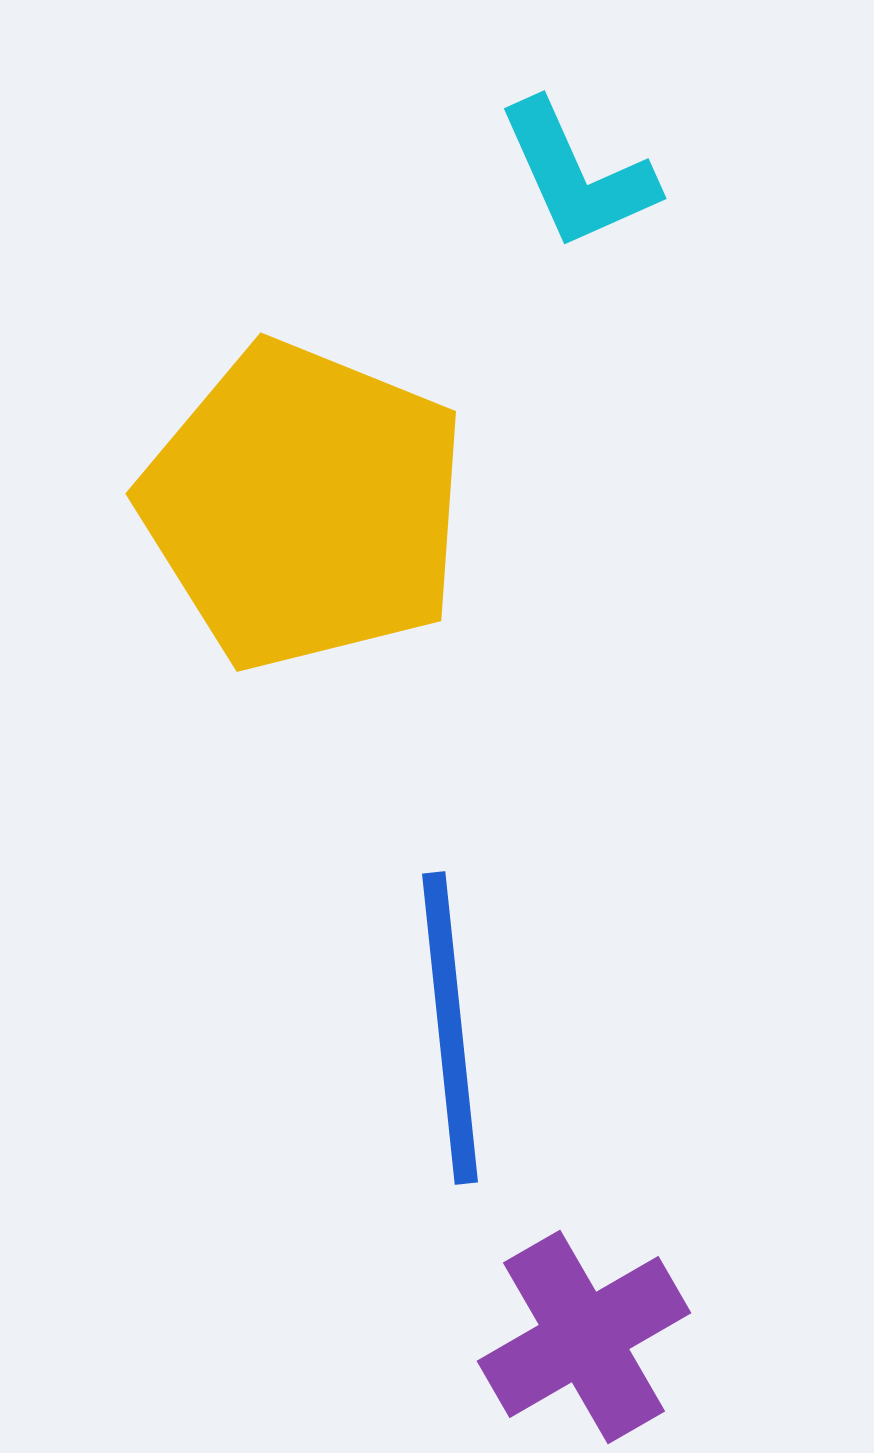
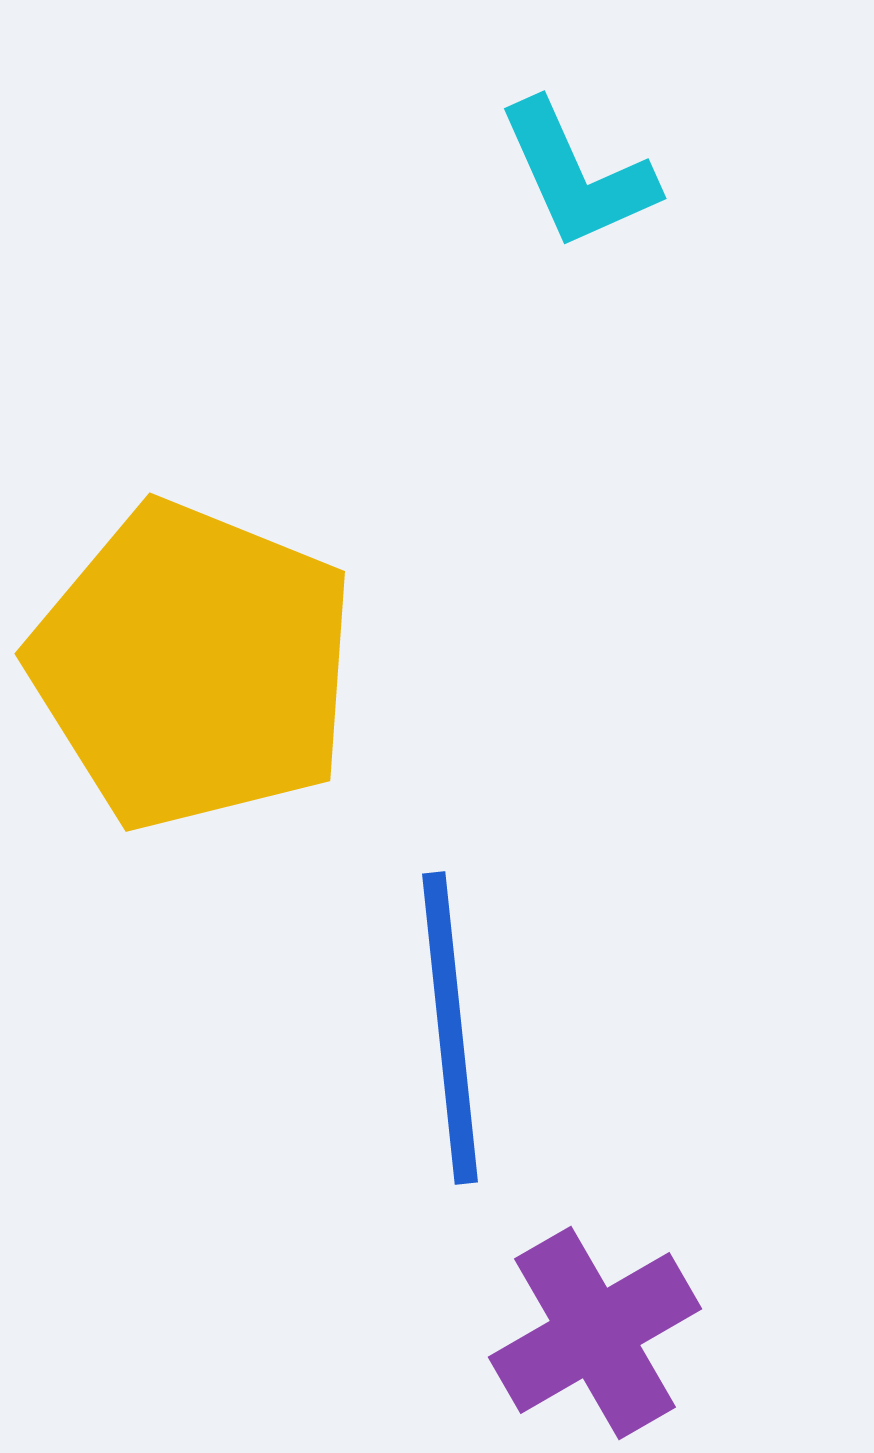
yellow pentagon: moved 111 px left, 160 px down
purple cross: moved 11 px right, 4 px up
